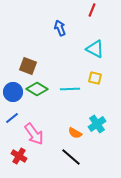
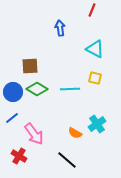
blue arrow: rotated 14 degrees clockwise
brown square: moved 2 px right; rotated 24 degrees counterclockwise
black line: moved 4 px left, 3 px down
